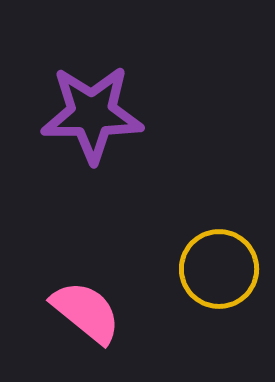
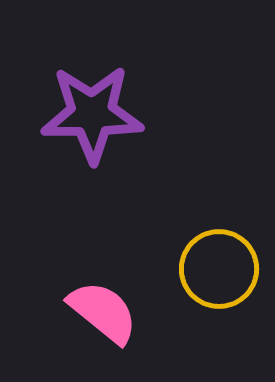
pink semicircle: moved 17 px right
